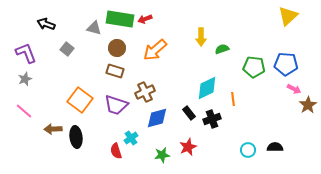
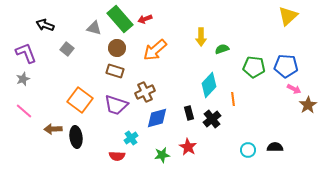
green rectangle: rotated 40 degrees clockwise
black arrow: moved 1 px left, 1 px down
blue pentagon: moved 2 px down
gray star: moved 2 px left
cyan diamond: moved 2 px right, 3 px up; rotated 20 degrees counterclockwise
black rectangle: rotated 24 degrees clockwise
black cross: rotated 18 degrees counterclockwise
red star: rotated 18 degrees counterclockwise
red semicircle: moved 1 px right, 5 px down; rotated 70 degrees counterclockwise
